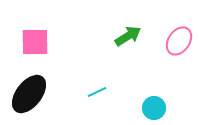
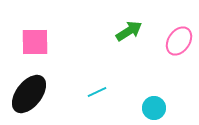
green arrow: moved 1 px right, 5 px up
